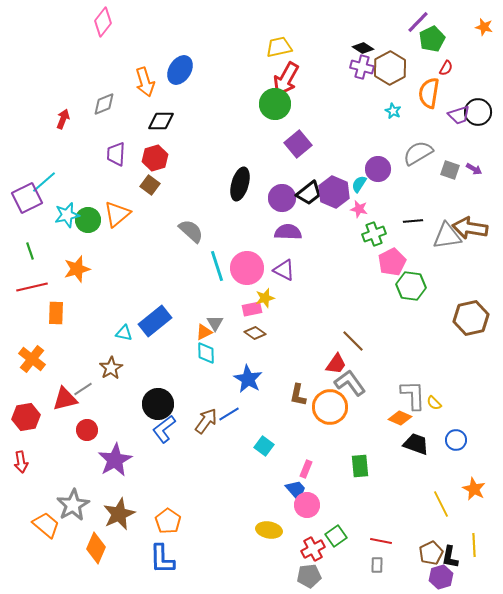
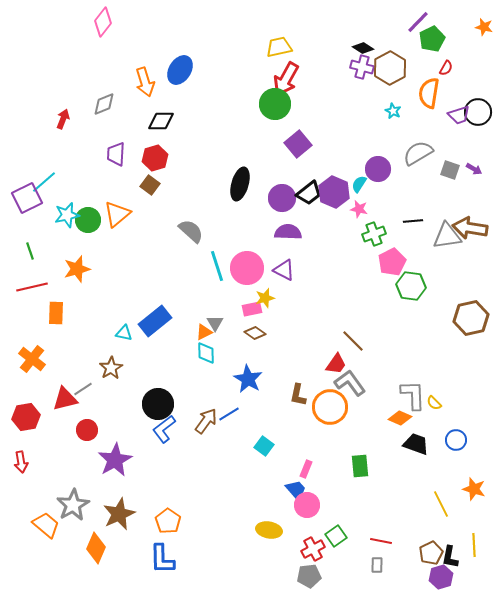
orange star at (474, 489): rotated 10 degrees counterclockwise
